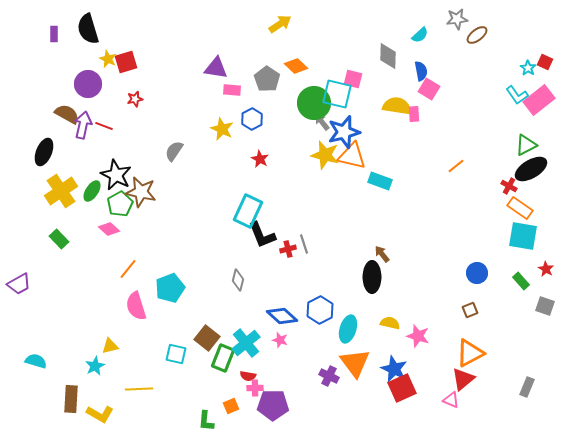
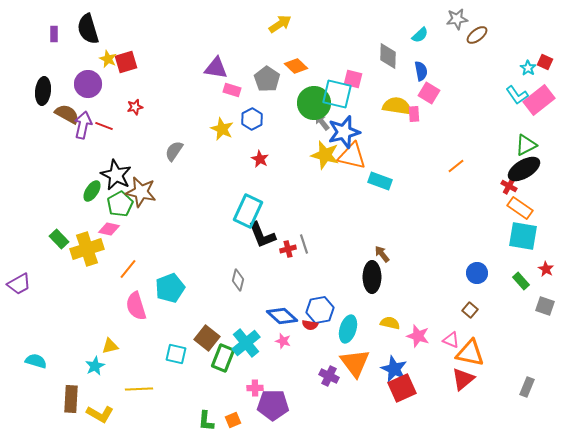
pink square at (429, 89): moved 4 px down
pink rectangle at (232, 90): rotated 12 degrees clockwise
red star at (135, 99): moved 8 px down
black ellipse at (44, 152): moved 1 px left, 61 px up; rotated 16 degrees counterclockwise
black ellipse at (531, 169): moved 7 px left
yellow cross at (61, 191): moved 26 px right, 58 px down; rotated 16 degrees clockwise
pink diamond at (109, 229): rotated 30 degrees counterclockwise
blue hexagon at (320, 310): rotated 16 degrees clockwise
brown square at (470, 310): rotated 28 degrees counterclockwise
pink star at (280, 340): moved 3 px right, 1 px down
orange triangle at (470, 353): rotated 40 degrees clockwise
red semicircle at (248, 376): moved 62 px right, 51 px up
pink triangle at (451, 400): moved 60 px up
orange square at (231, 406): moved 2 px right, 14 px down
